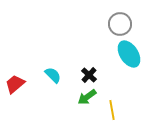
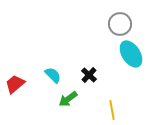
cyan ellipse: moved 2 px right
green arrow: moved 19 px left, 2 px down
